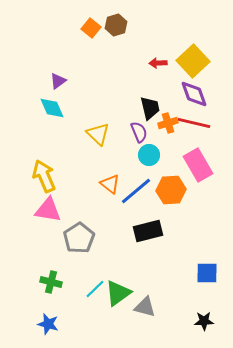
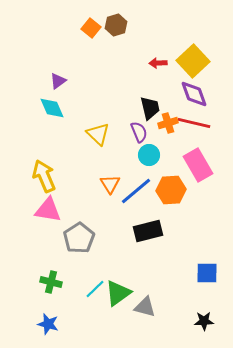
orange triangle: rotated 20 degrees clockwise
